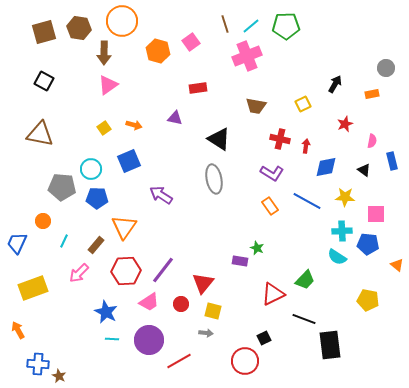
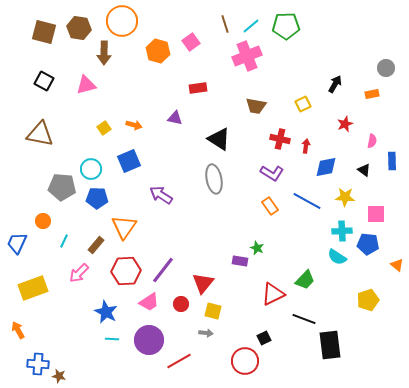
brown square at (44, 32): rotated 30 degrees clockwise
pink triangle at (108, 85): moved 22 px left; rotated 20 degrees clockwise
blue rectangle at (392, 161): rotated 12 degrees clockwise
yellow pentagon at (368, 300): rotated 30 degrees counterclockwise
brown star at (59, 376): rotated 16 degrees counterclockwise
